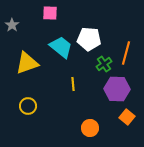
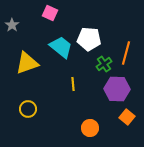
pink square: rotated 21 degrees clockwise
yellow circle: moved 3 px down
